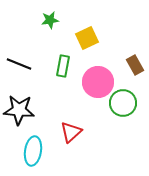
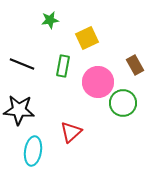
black line: moved 3 px right
